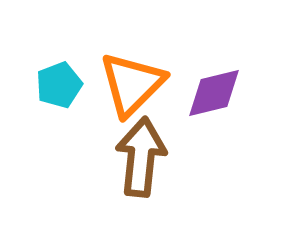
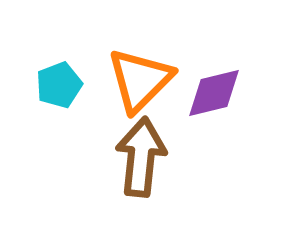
orange triangle: moved 8 px right, 4 px up
